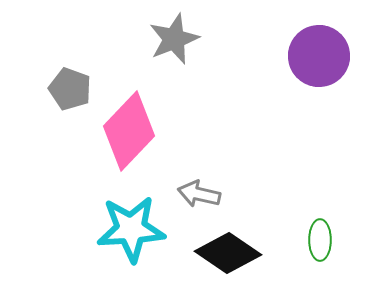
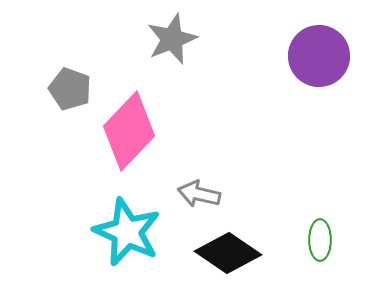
gray star: moved 2 px left
cyan star: moved 4 px left, 3 px down; rotated 28 degrees clockwise
